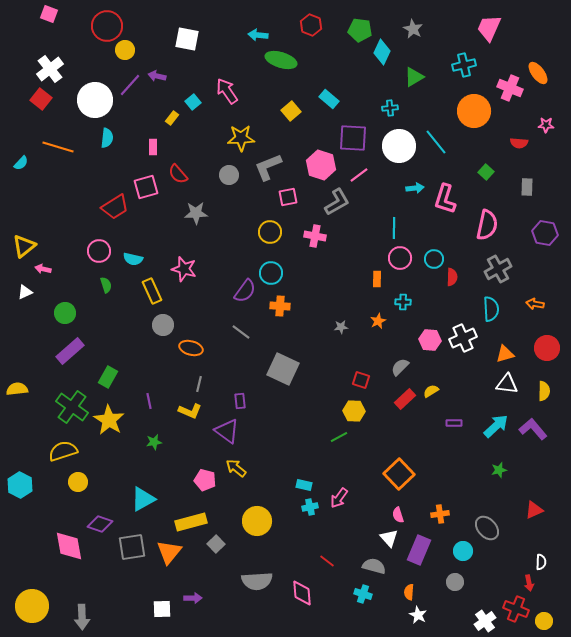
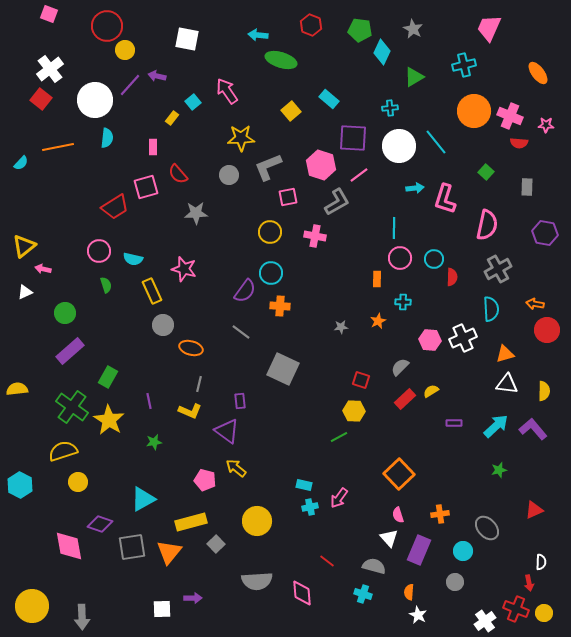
pink cross at (510, 88): moved 28 px down
orange line at (58, 147): rotated 28 degrees counterclockwise
red circle at (547, 348): moved 18 px up
yellow circle at (544, 621): moved 8 px up
